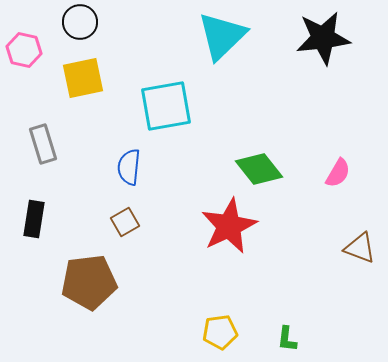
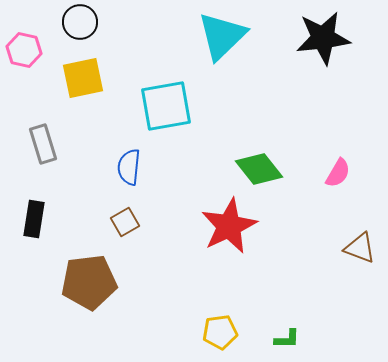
green L-shape: rotated 96 degrees counterclockwise
